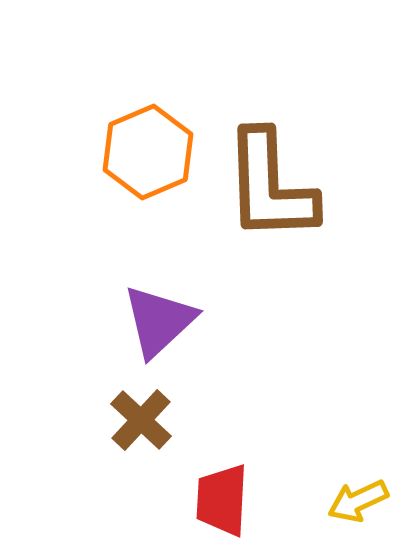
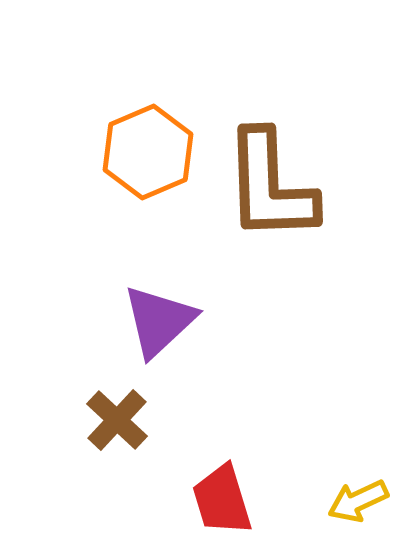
brown cross: moved 24 px left
red trapezoid: rotated 20 degrees counterclockwise
